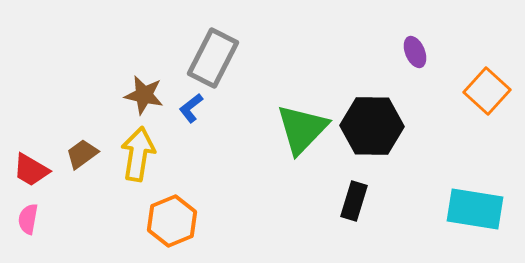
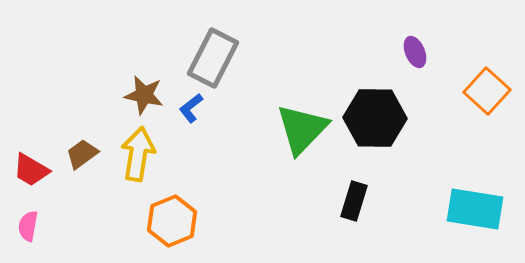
black hexagon: moved 3 px right, 8 px up
pink semicircle: moved 7 px down
